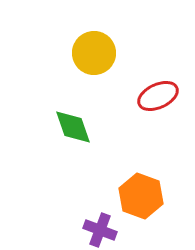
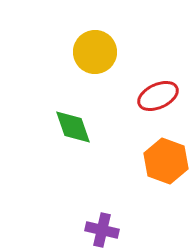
yellow circle: moved 1 px right, 1 px up
orange hexagon: moved 25 px right, 35 px up
purple cross: moved 2 px right; rotated 8 degrees counterclockwise
